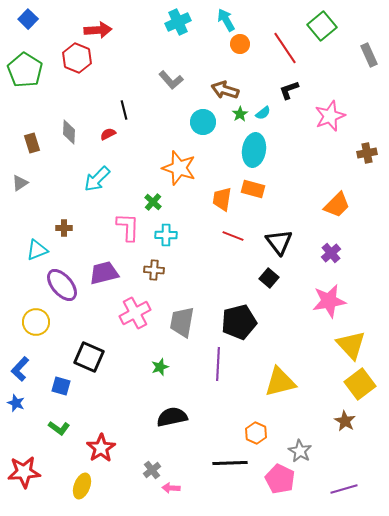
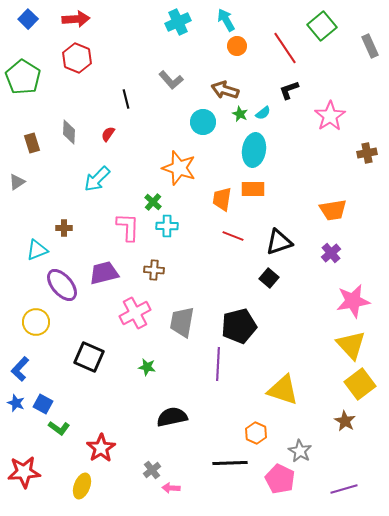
red arrow at (98, 30): moved 22 px left, 11 px up
orange circle at (240, 44): moved 3 px left, 2 px down
gray rectangle at (369, 55): moved 1 px right, 9 px up
green pentagon at (25, 70): moved 2 px left, 7 px down
black line at (124, 110): moved 2 px right, 11 px up
green star at (240, 114): rotated 14 degrees counterclockwise
pink star at (330, 116): rotated 12 degrees counterclockwise
red semicircle at (108, 134): rotated 28 degrees counterclockwise
gray triangle at (20, 183): moved 3 px left, 1 px up
orange rectangle at (253, 189): rotated 15 degrees counterclockwise
orange trapezoid at (337, 205): moved 4 px left, 5 px down; rotated 36 degrees clockwise
cyan cross at (166, 235): moved 1 px right, 9 px up
black triangle at (279, 242): rotated 48 degrees clockwise
pink star at (329, 301): moved 24 px right
black pentagon at (239, 322): moved 4 px down
green star at (160, 367): moved 13 px left; rotated 30 degrees clockwise
yellow triangle at (280, 382): moved 3 px right, 8 px down; rotated 32 degrees clockwise
blue square at (61, 386): moved 18 px left, 18 px down; rotated 12 degrees clockwise
